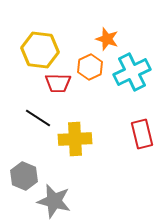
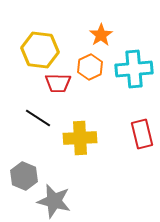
orange star: moved 6 px left, 4 px up; rotated 20 degrees clockwise
cyan cross: moved 2 px right, 3 px up; rotated 21 degrees clockwise
yellow cross: moved 5 px right, 1 px up
